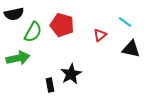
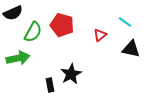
black semicircle: moved 1 px left, 1 px up; rotated 12 degrees counterclockwise
